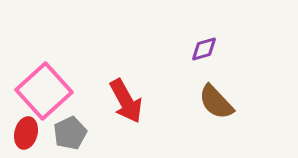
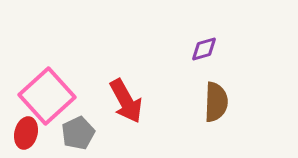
pink square: moved 3 px right, 5 px down
brown semicircle: rotated 135 degrees counterclockwise
gray pentagon: moved 8 px right
